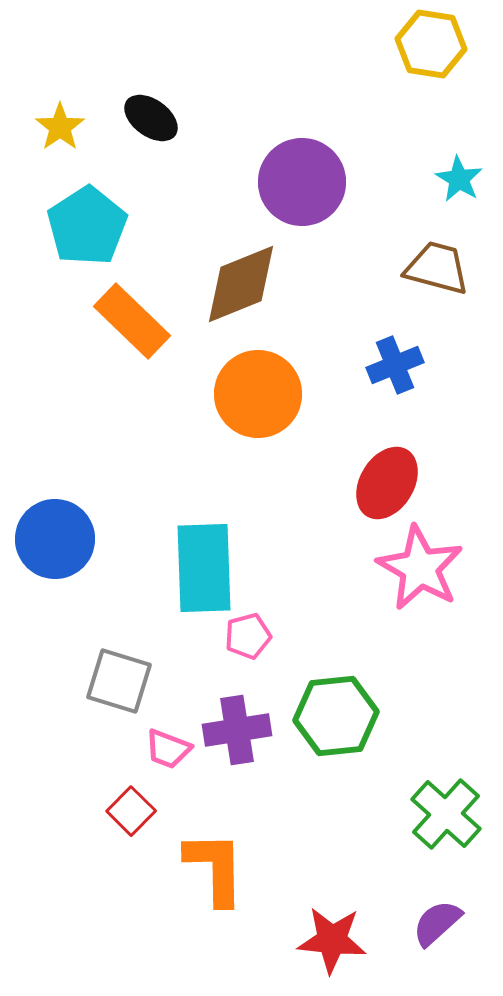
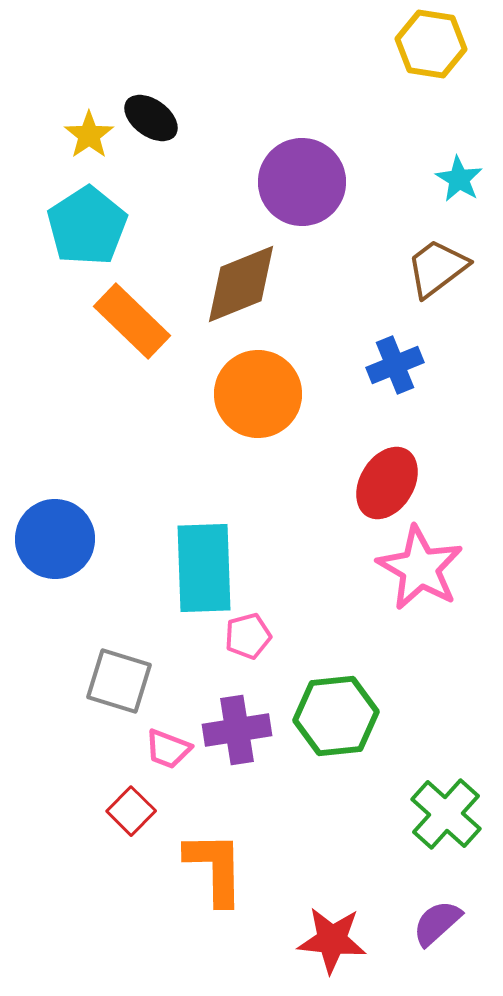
yellow star: moved 29 px right, 8 px down
brown trapezoid: rotated 52 degrees counterclockwise
